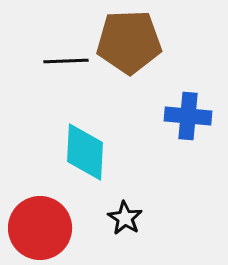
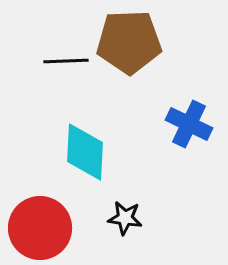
blue cross: moved 1 px right, 8 px down; rotated 21 degrees clockwise
black star: rotated 24 degrees counterclockwise
